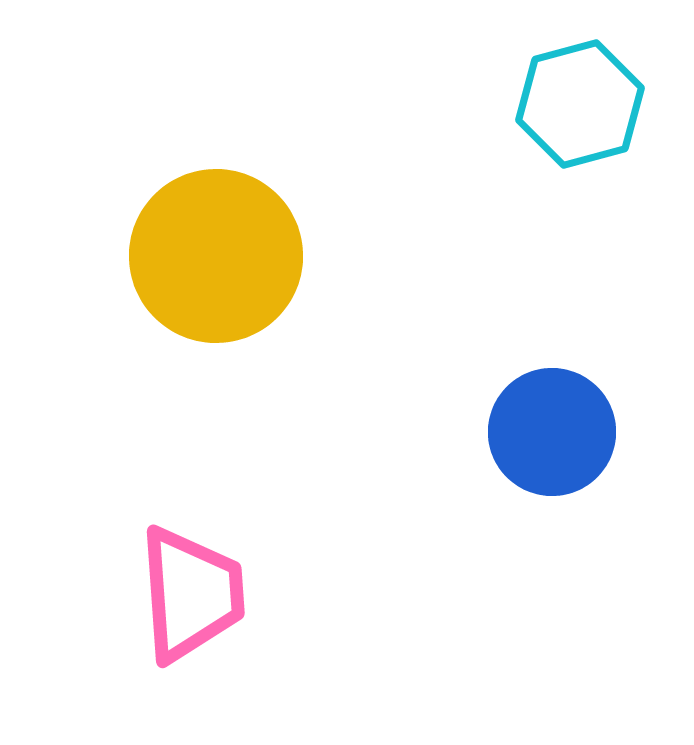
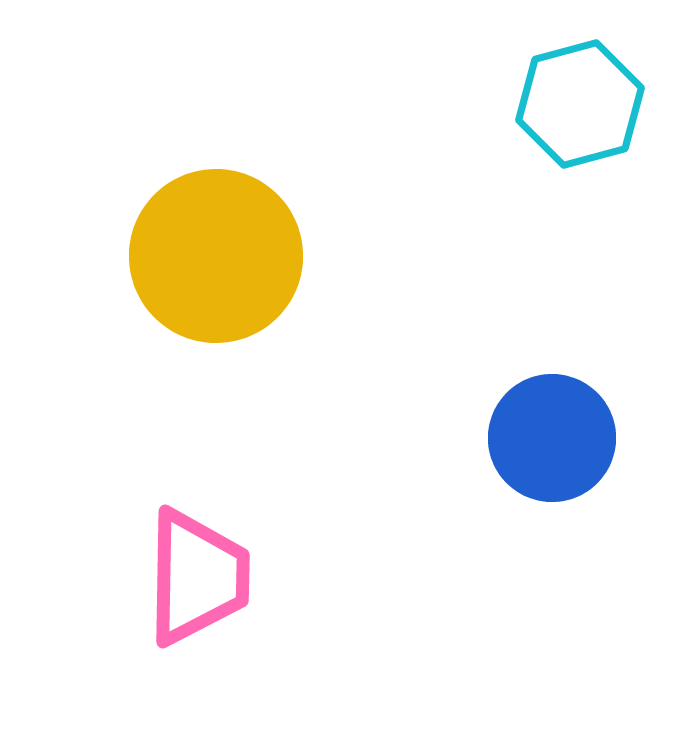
blue circle: moved 6 px down
pink trapezoid: moved 6 px right, 17 px up; rotated 5 degrees clockwise
